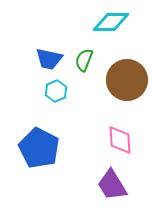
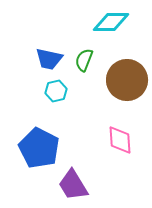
cyan hexagon: rotated 10 degrees clockwise
purple trapezoid: moved 39 px left
